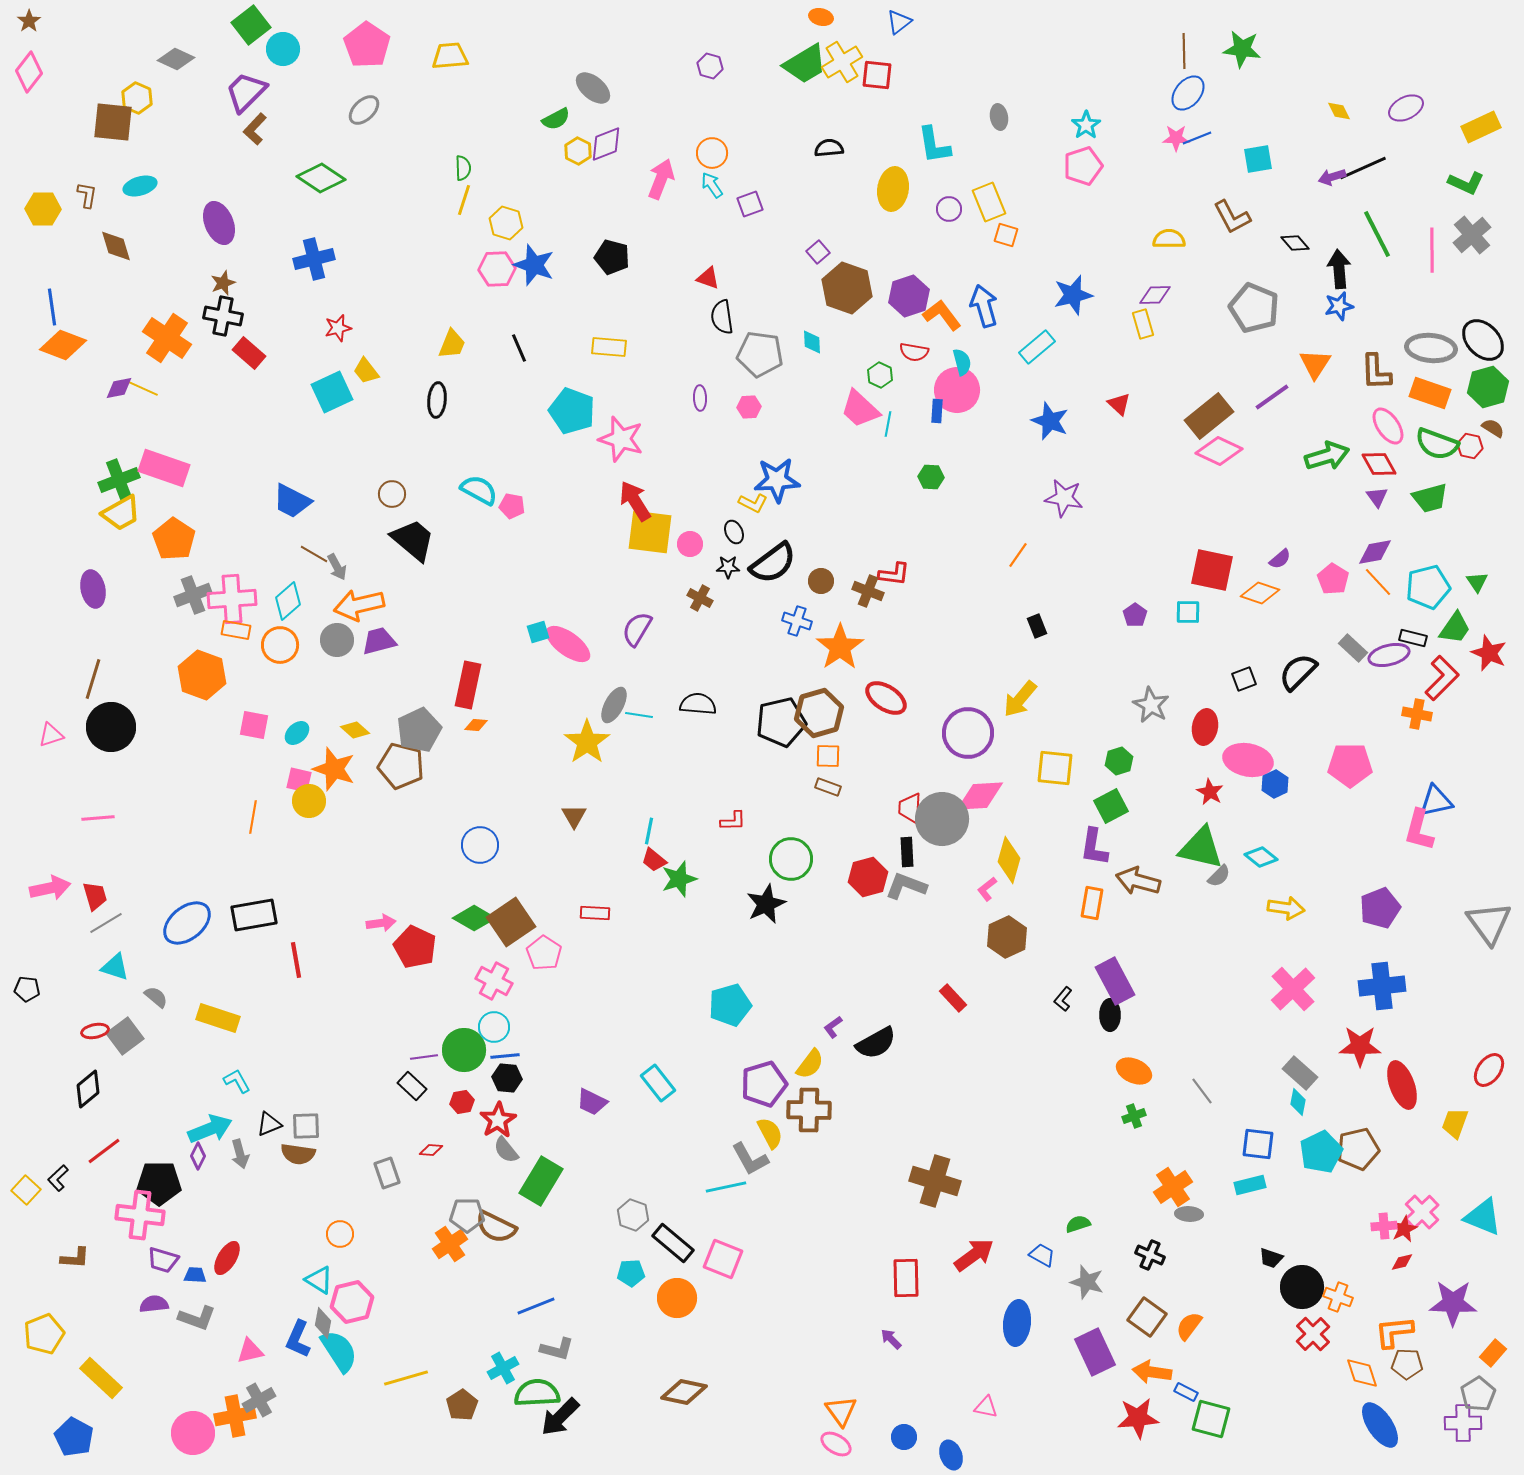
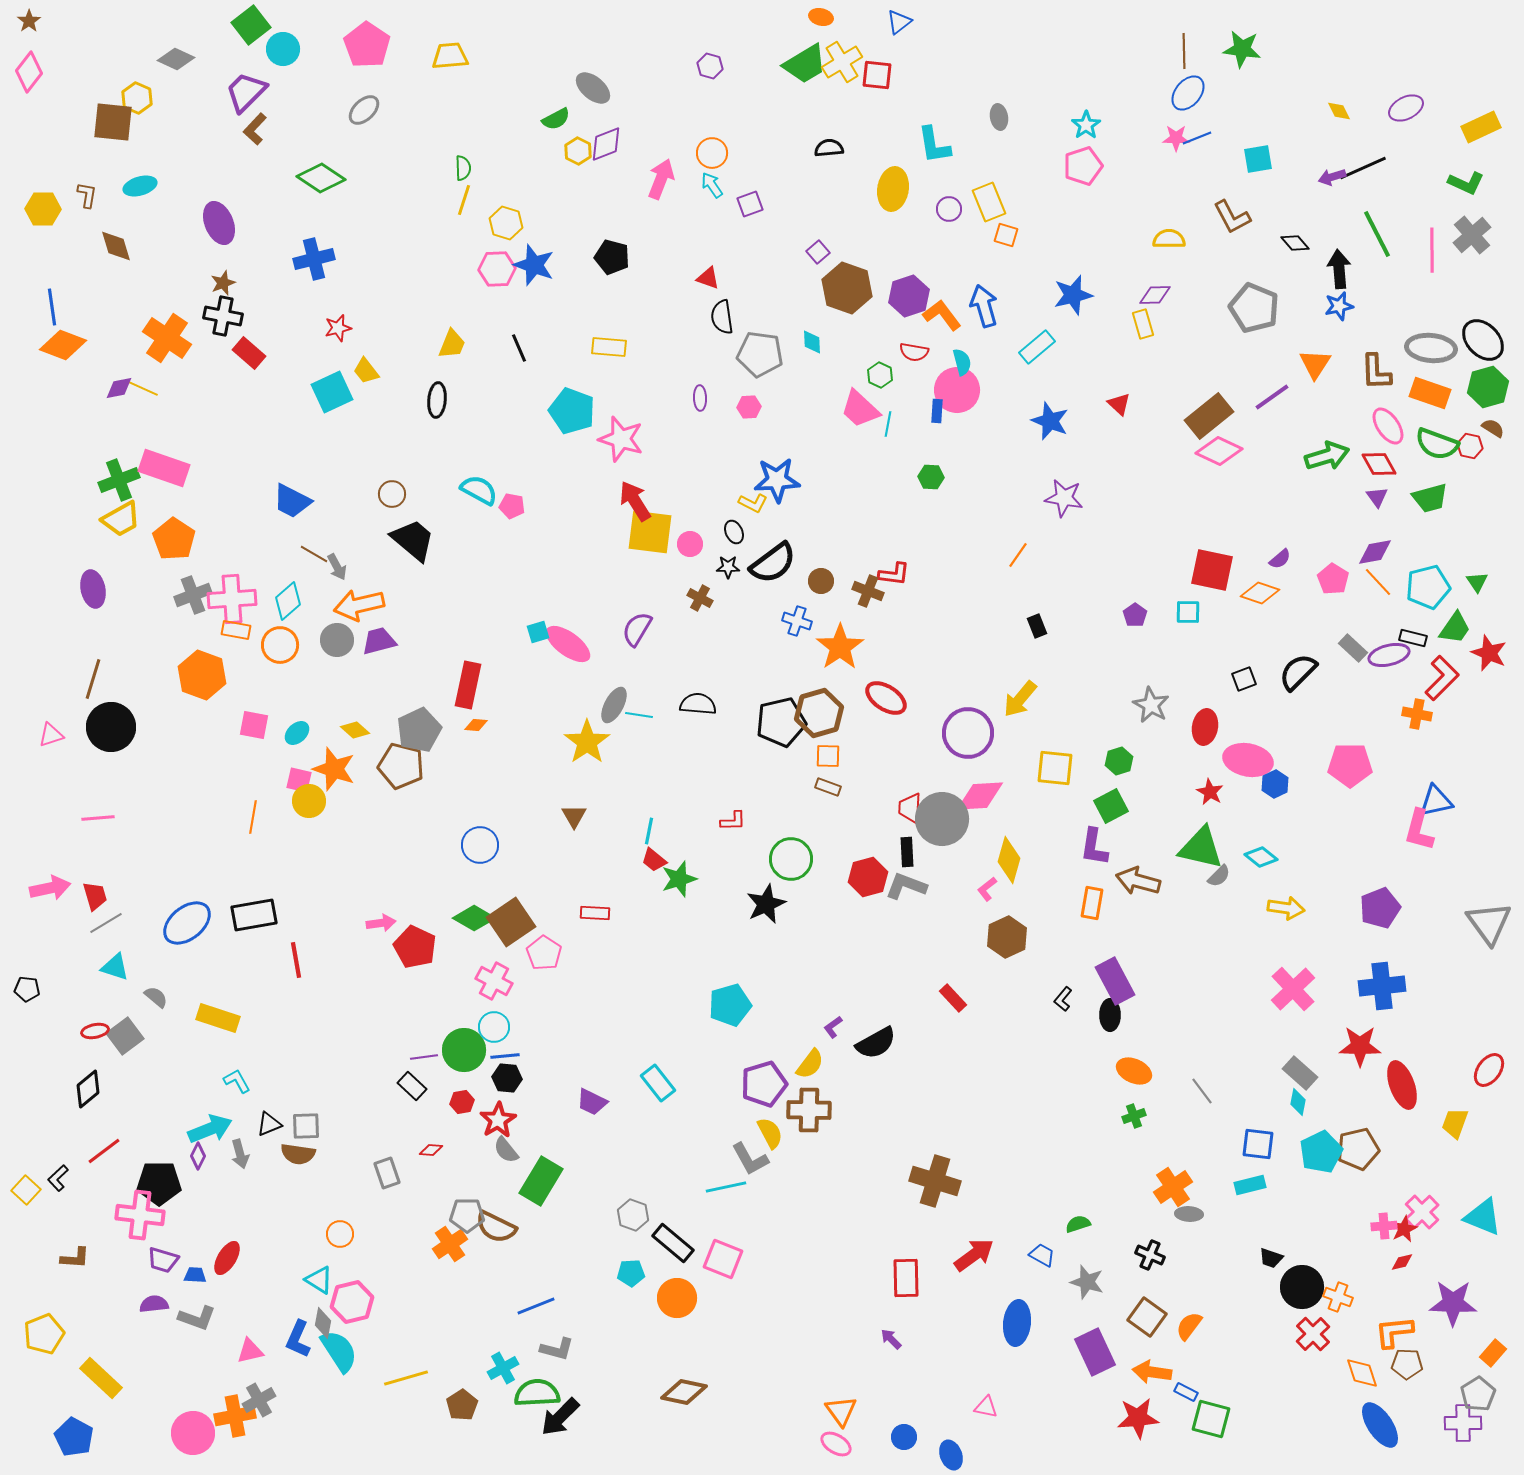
yellow trapezoid at (121, 513): moved 6 px down
